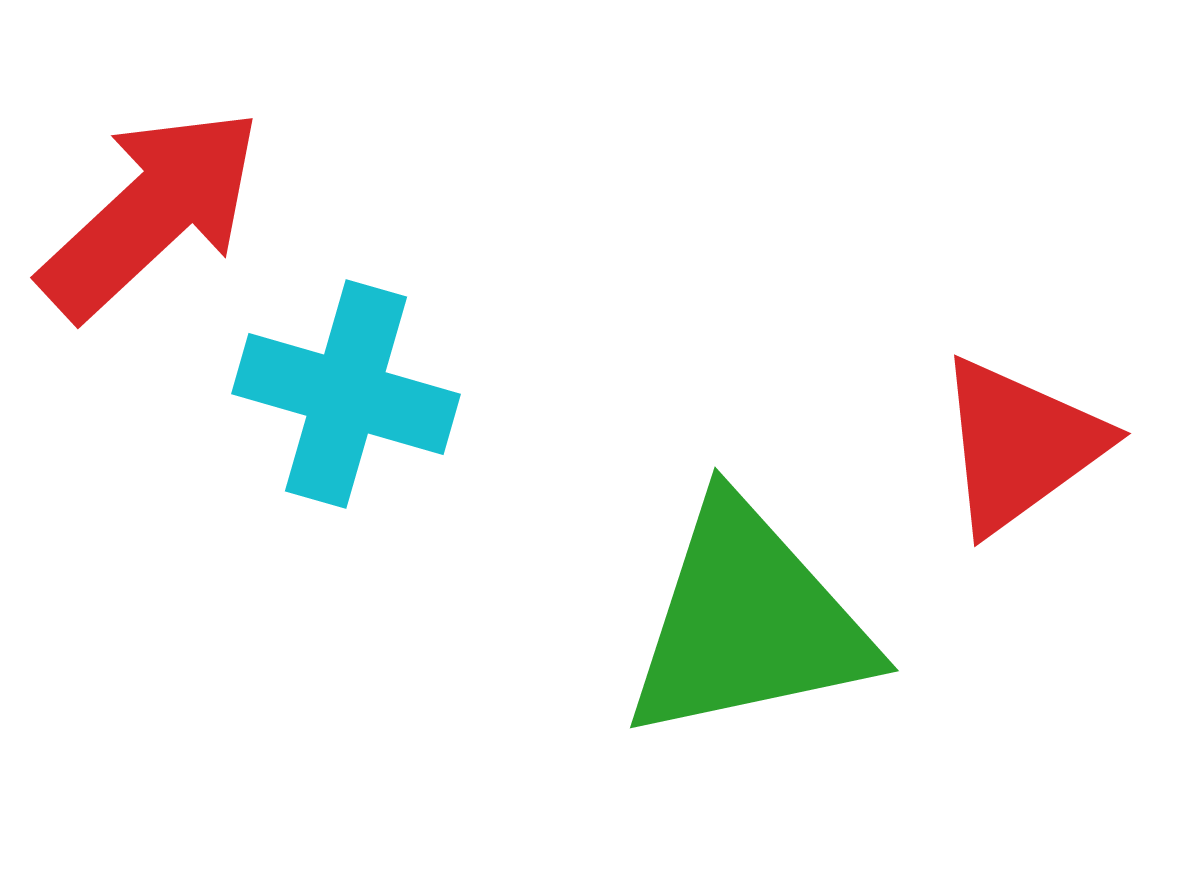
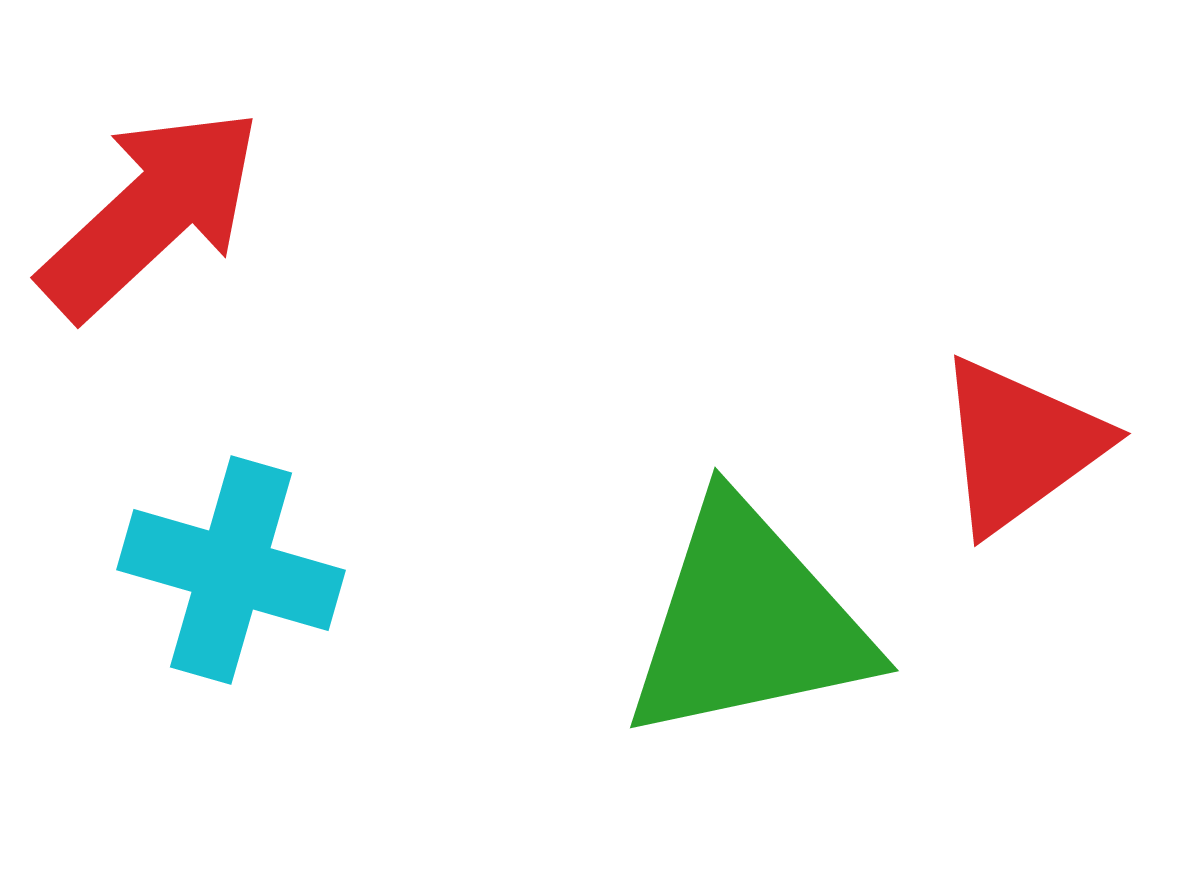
cyan cross: moved 115 px left, 176 px down
